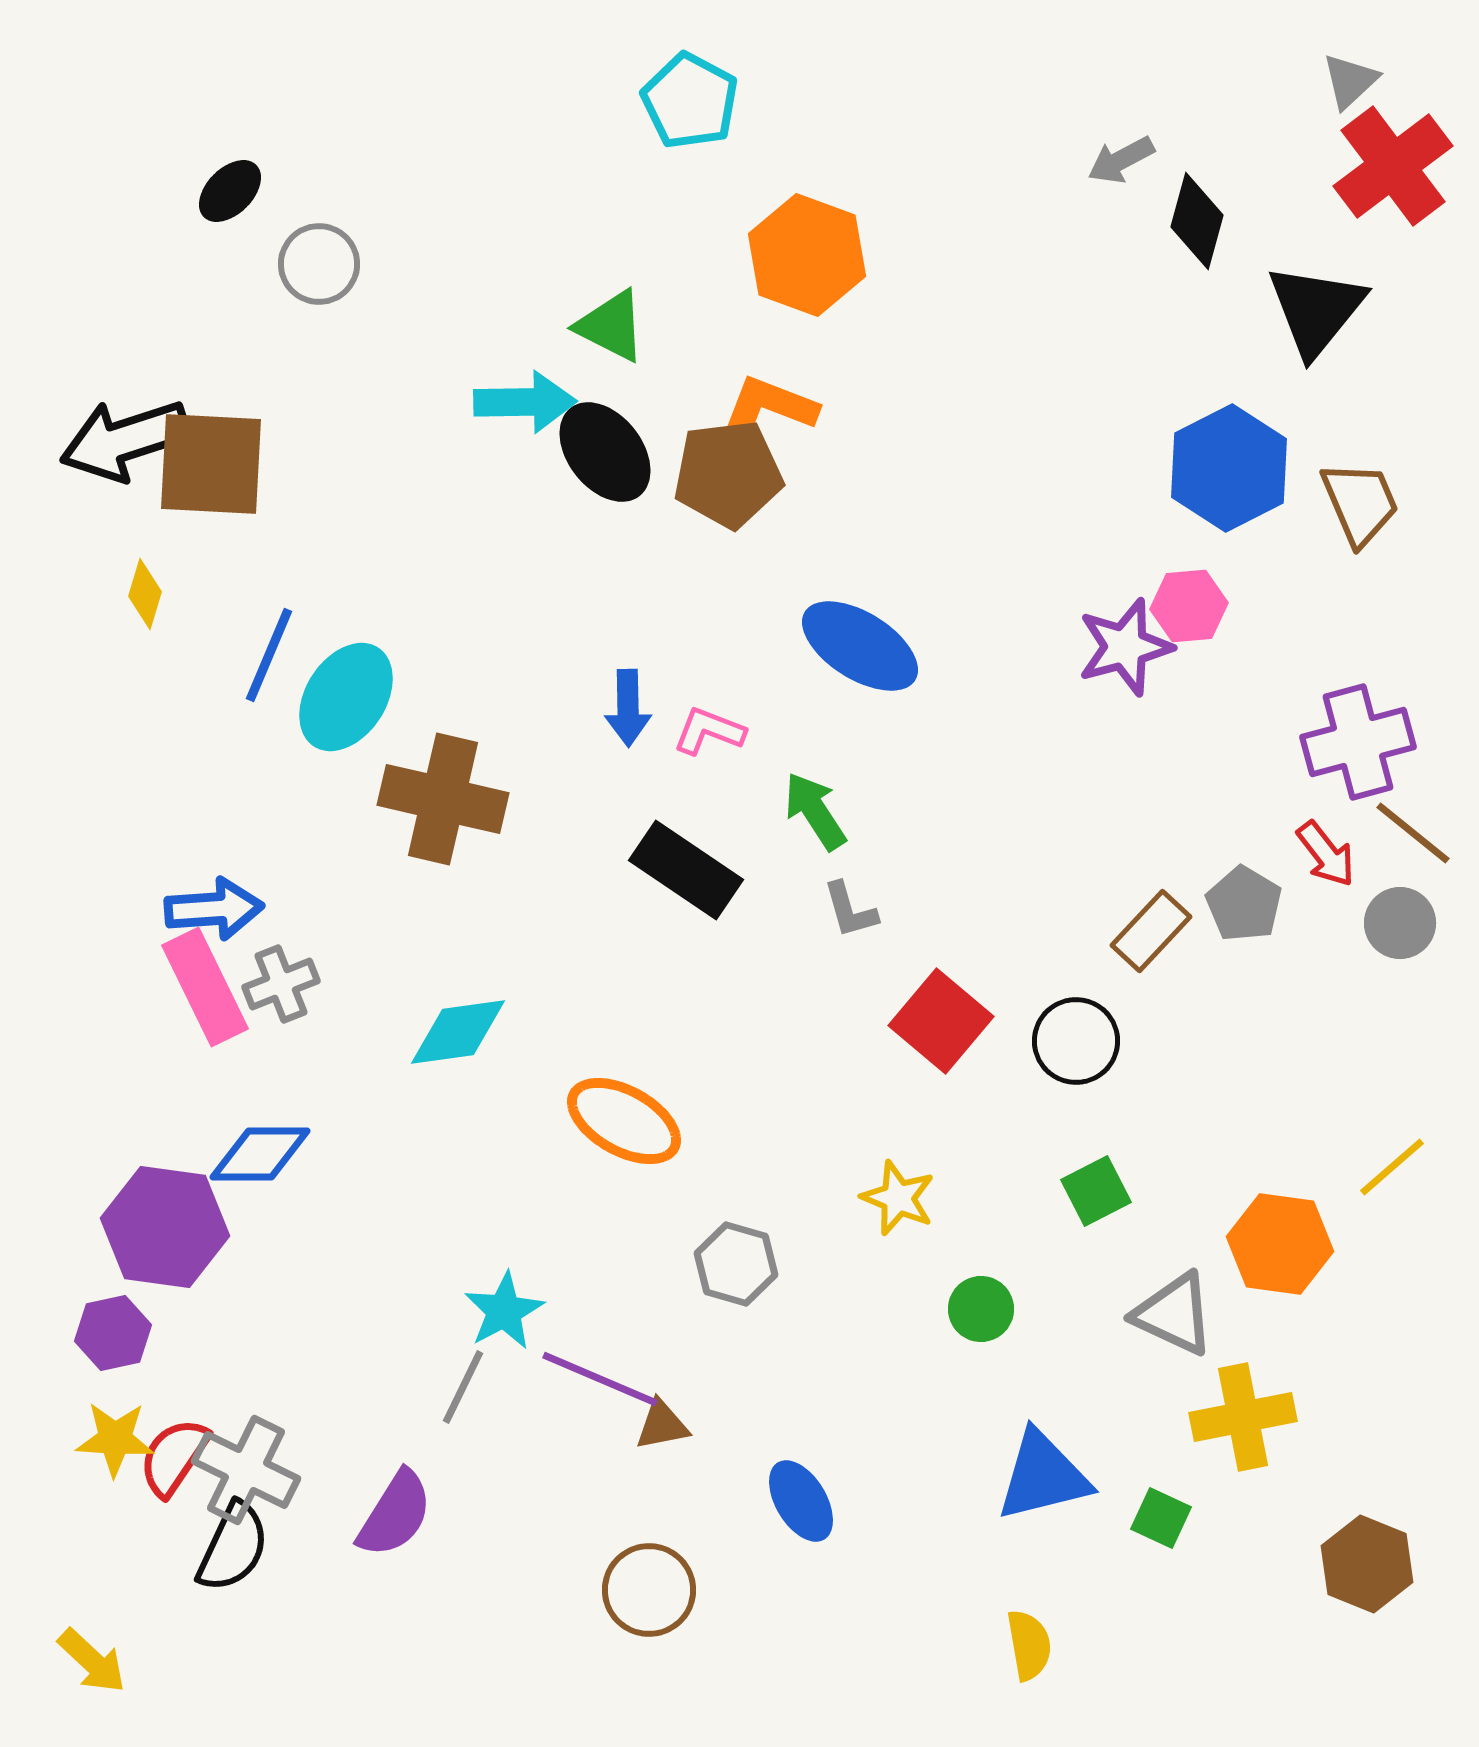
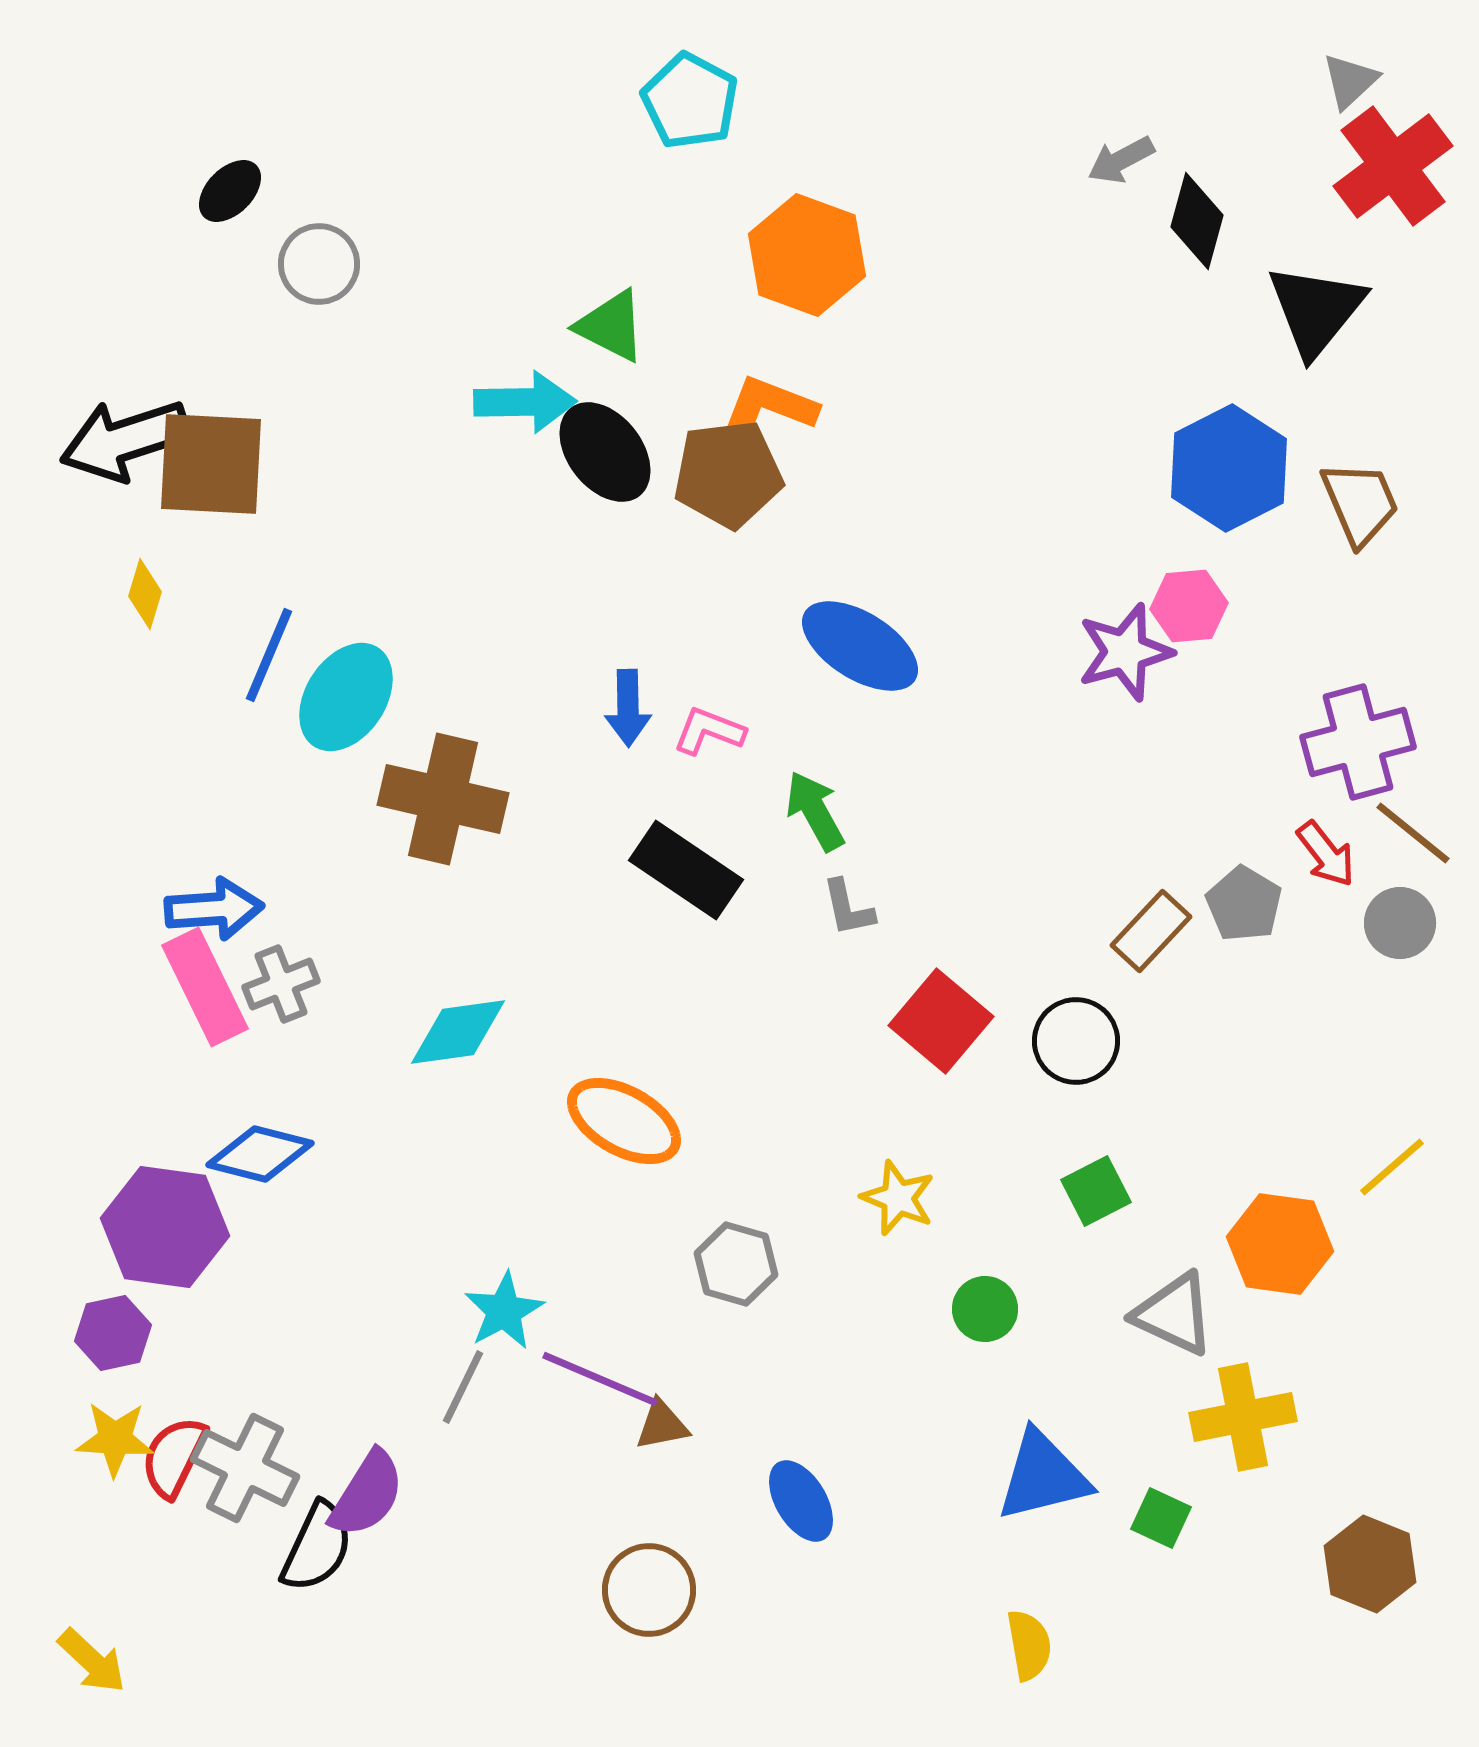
purple star at (1125, 647): moved 5 px down
green arrow at (815, 811): rotated 4 degrees clockwise
gray L-shape at (850, 910): moved 2 px left, 2 px up; rotated 4 degrees clockwise
blue diamond at (260, 1154): rotated 14 degrees clockwise
green circle at (981, 1309): moved 4 px right
red semicircle at (174, 1457): rotated 8 degrees counterclockwise
gray cross at (246, 1470): moved 1 px left, 2 px up
purple semicircle at (395, 1514): moved 28 px left, 20 px up
black semicircle at (233, 1547): moved 84 px right
brown hexagon at (1367, 1564): moved 3 px right
